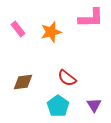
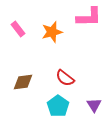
pink L-shape: moved 2 px left, 1 px up
orange star: moved 1 px right
red semicircle: moved 2 px left
